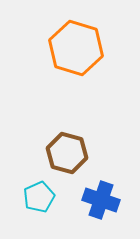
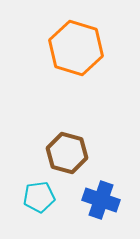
cyan pentagon: rotated 16 degrees clockwise
